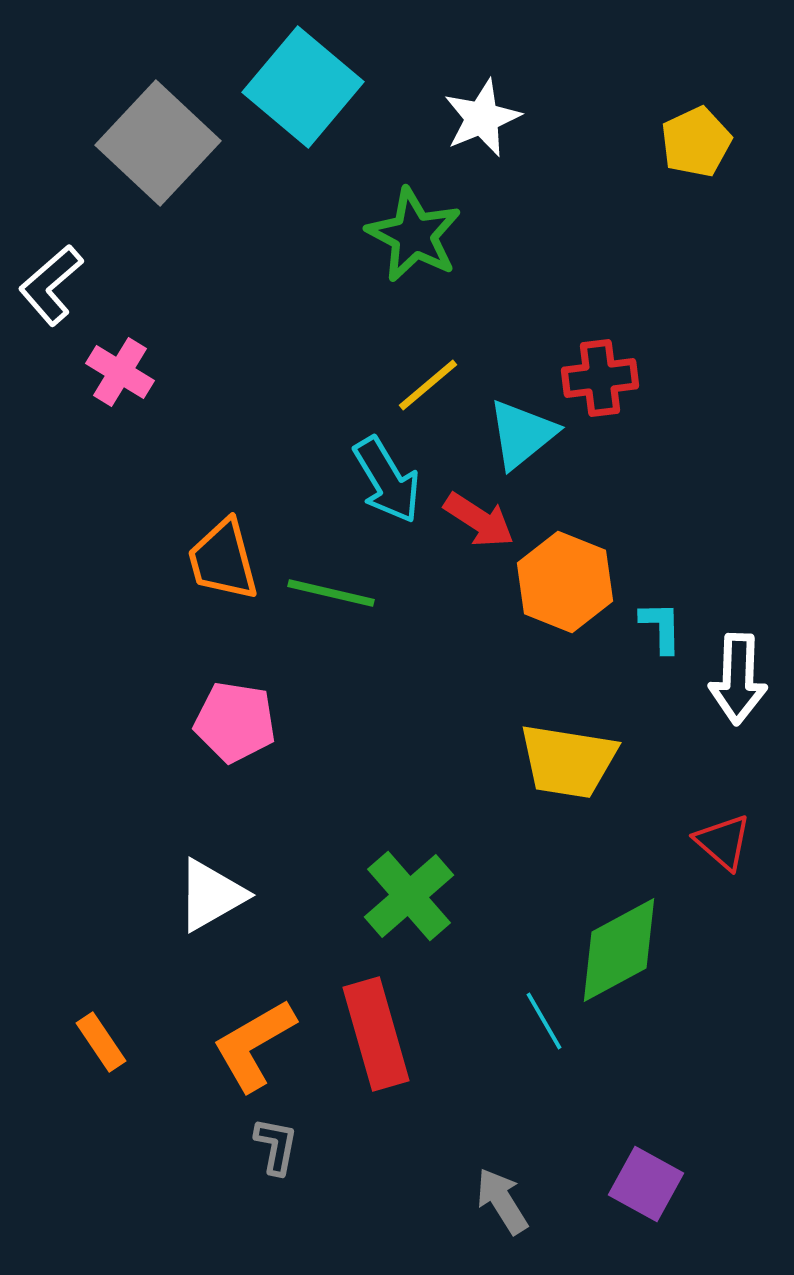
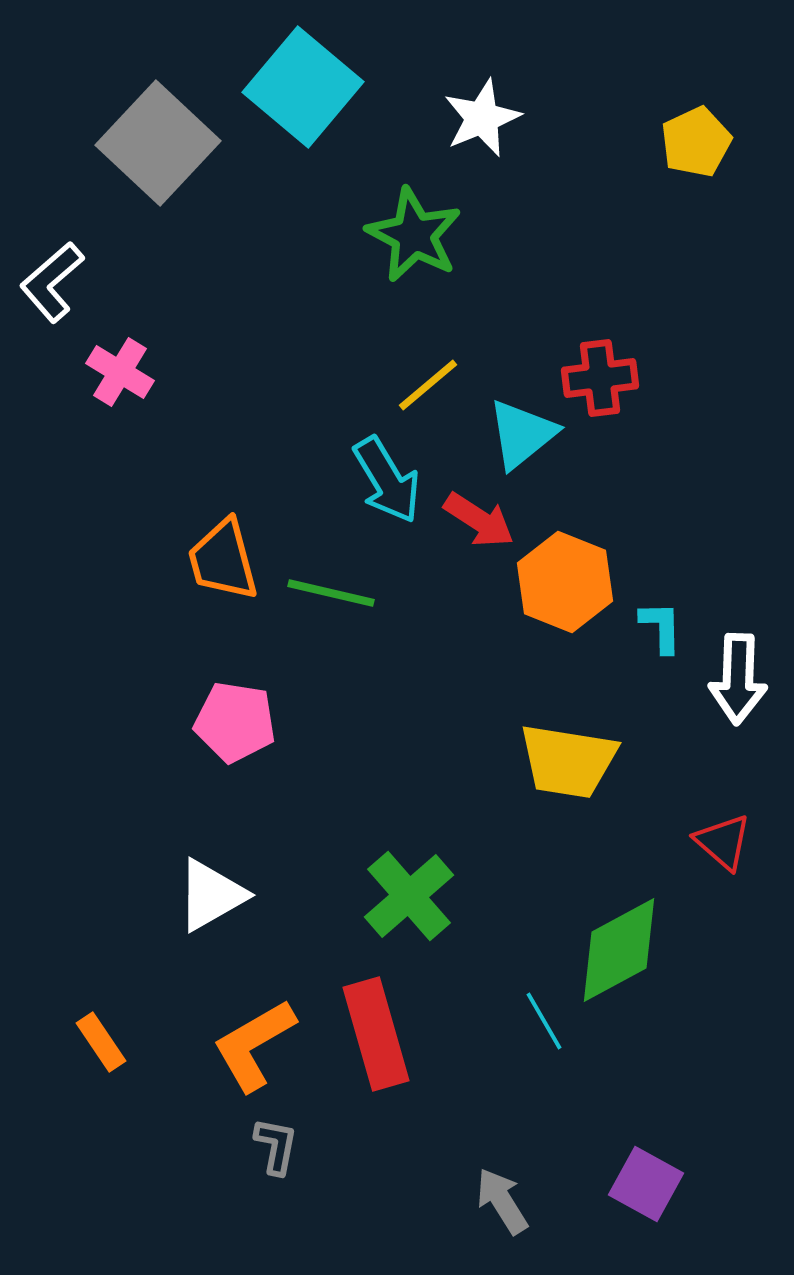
white L-shape: moved 1 px right, 3 px up
